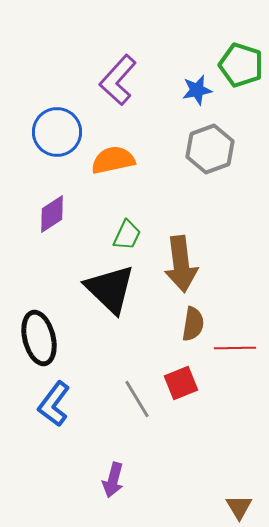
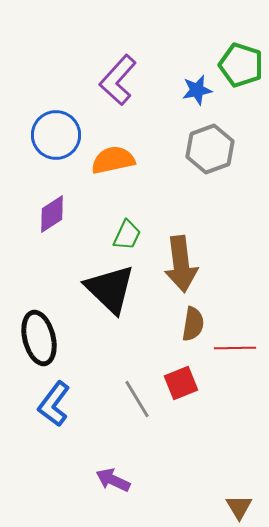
blue circle: moved 1 px left, 3 px down
purple arrow: rotated 100 degrees clockwise
